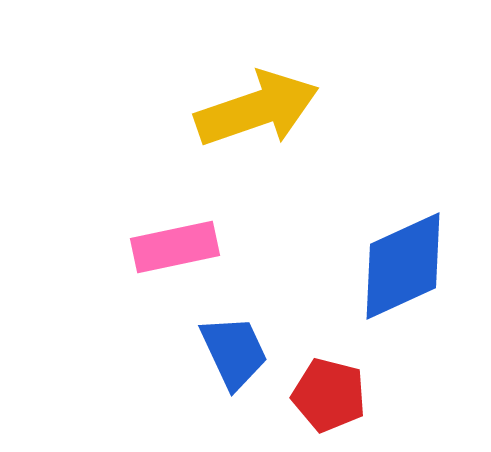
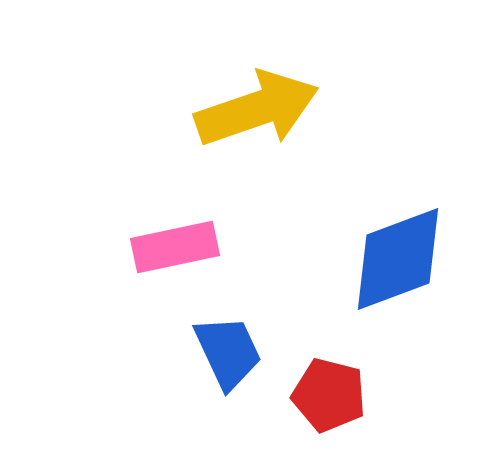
blue diamond: moved 5 px left, 7 px up; rotated 4 degrees clockwise
blue trapezoid: moved 6 px left
